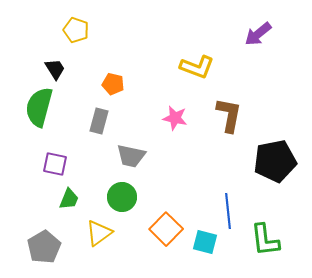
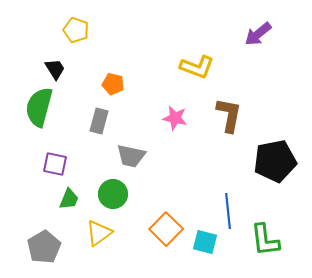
green circle: moved 9 px left, 3 px up
